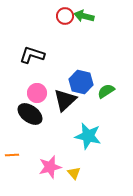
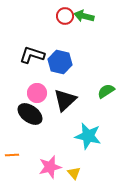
blue hexagon: moved 21 px left, 20 px up
